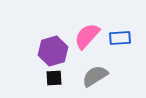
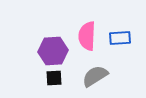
pink semicircle: rotated 40 degrees counterclockwise
purple hexagon: rotated 12 degrees clockwise
